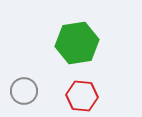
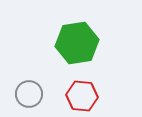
gray circle: moved 5 px right, 3 px down
